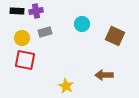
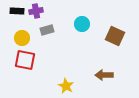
gray rectangle: moved 2 px right, 2 px up
